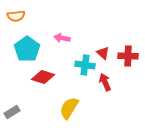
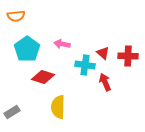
pink arrow: moved 6 px down
yellow semicircle: moved 11 px left, 1 px up; rotated 30 degrees counterclockwise
